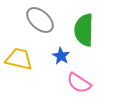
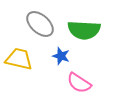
gray ellipse: moved 4 px down
green semicircle: rotated 88 degrees counterclockwise
blue star: rotated 12 degrees counterclockwise
